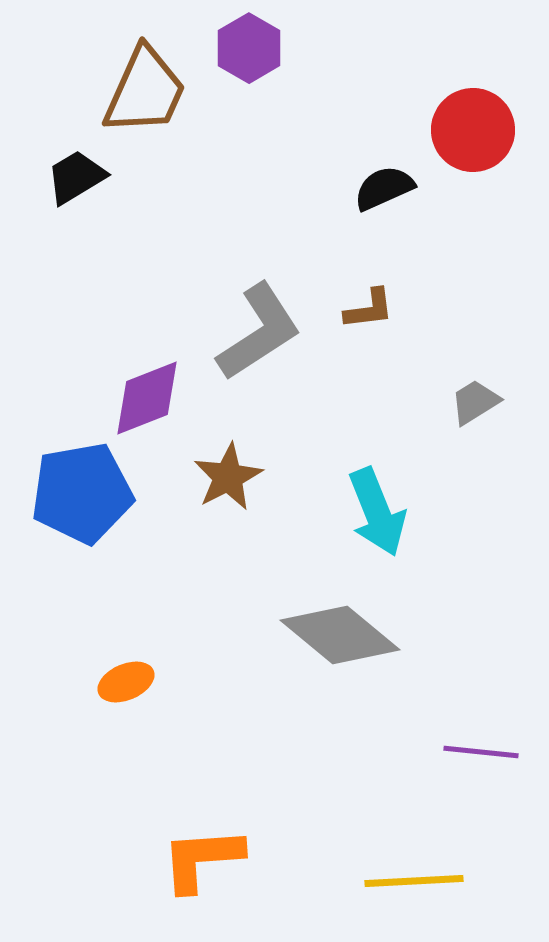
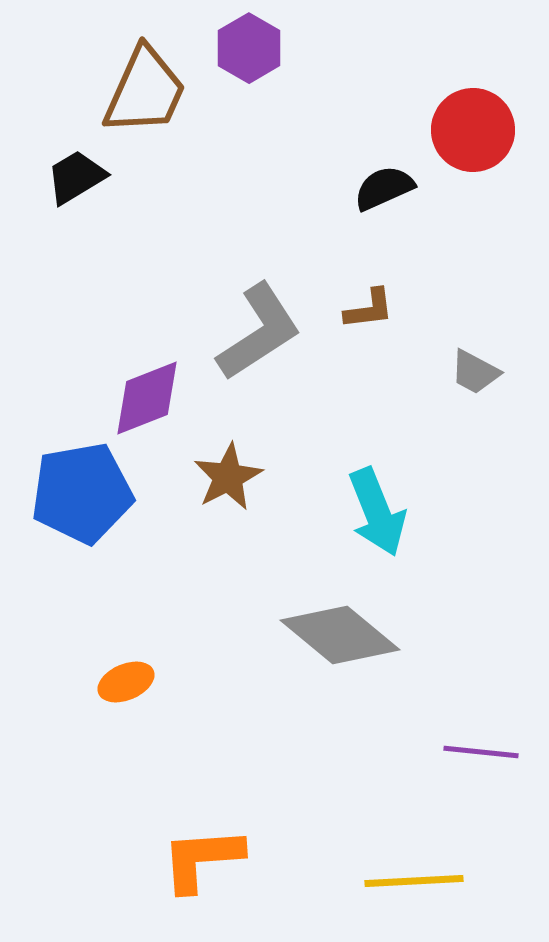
gray trapezoid: moved 30 px up; rotated 120 degrees counterclockwise
